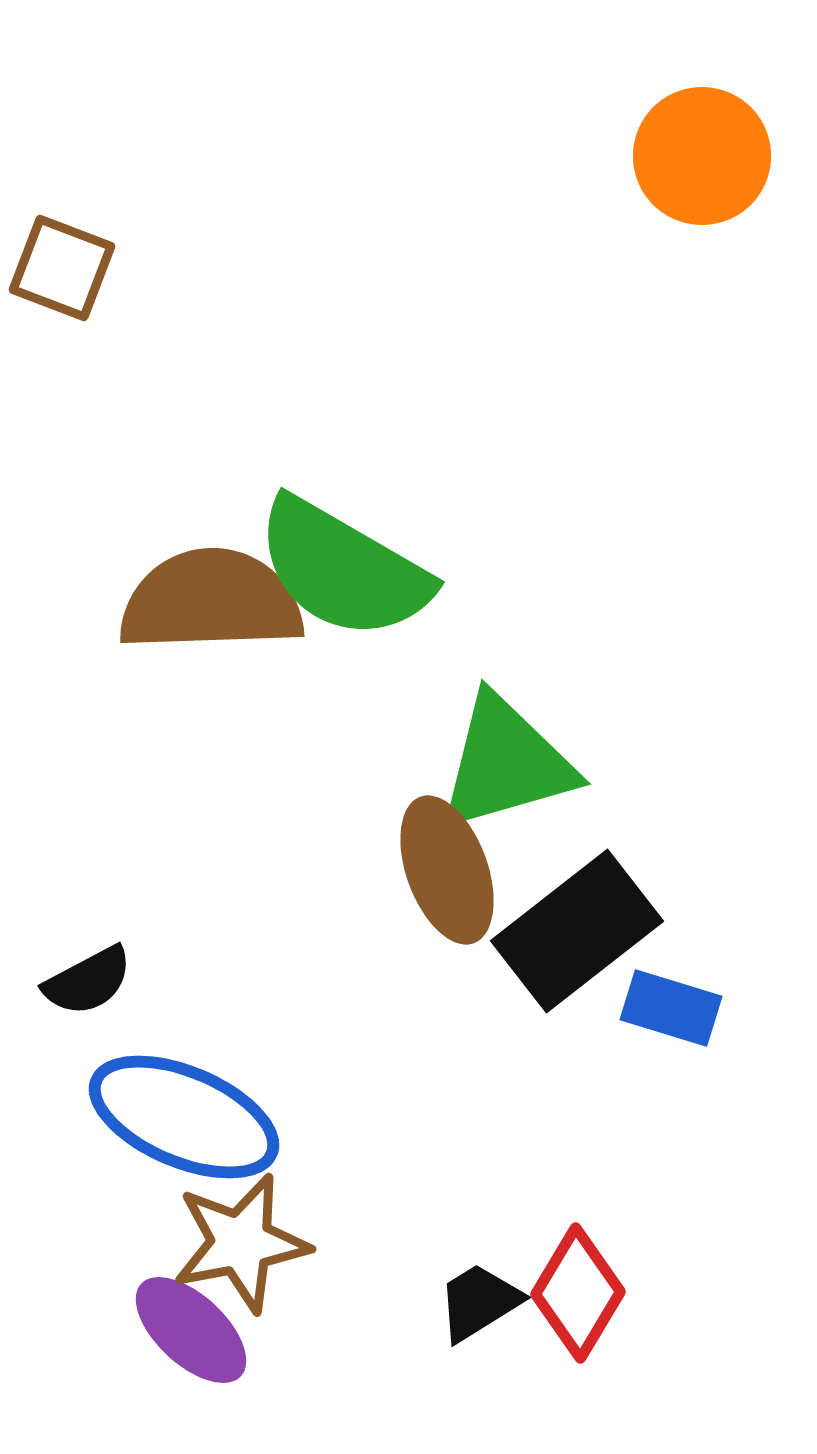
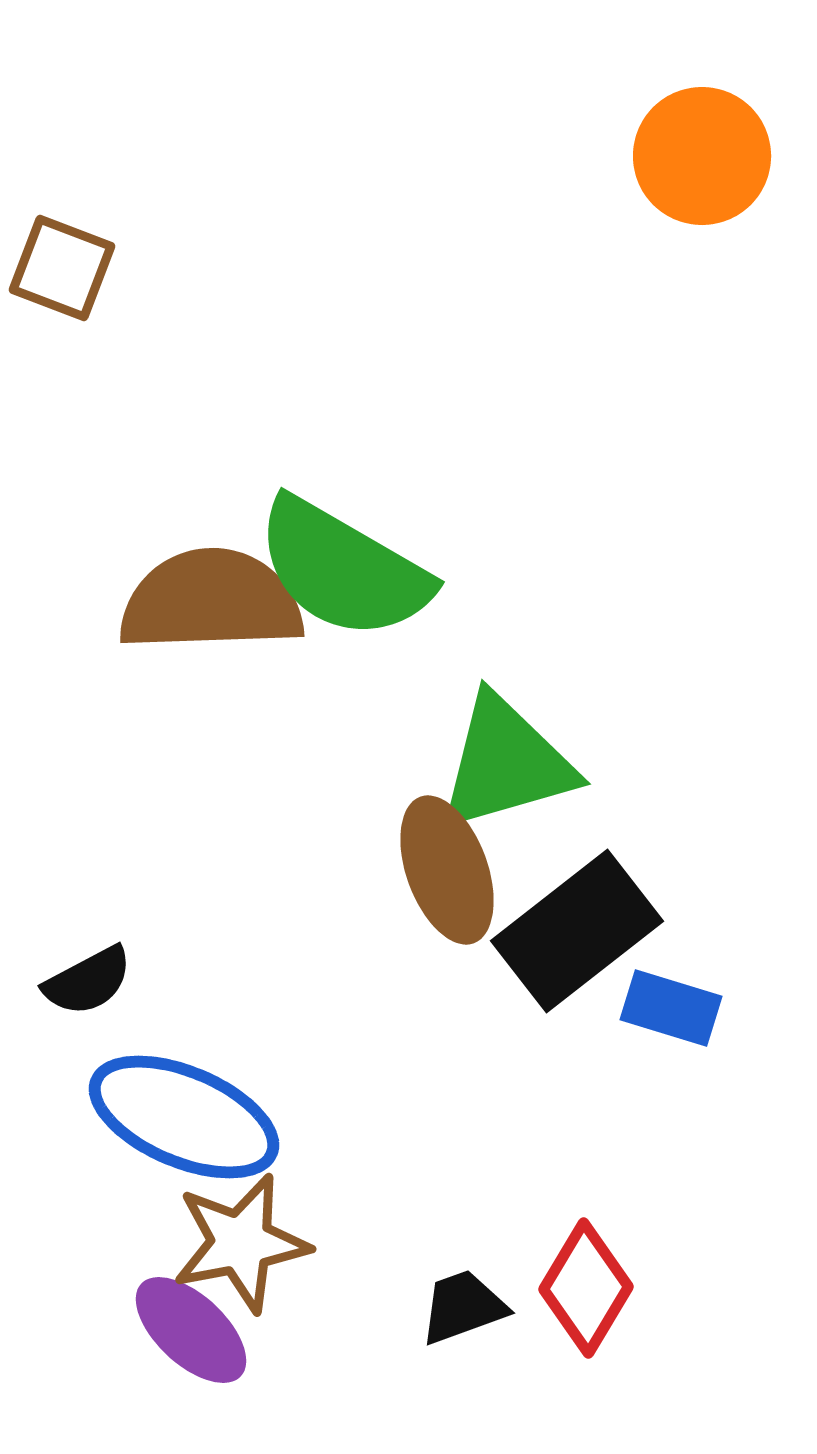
red diamond: moved 8 px right, 5 px up
black trapezoid: moved 16 px left, 5 px down; rotated 12 degrees clockwise
